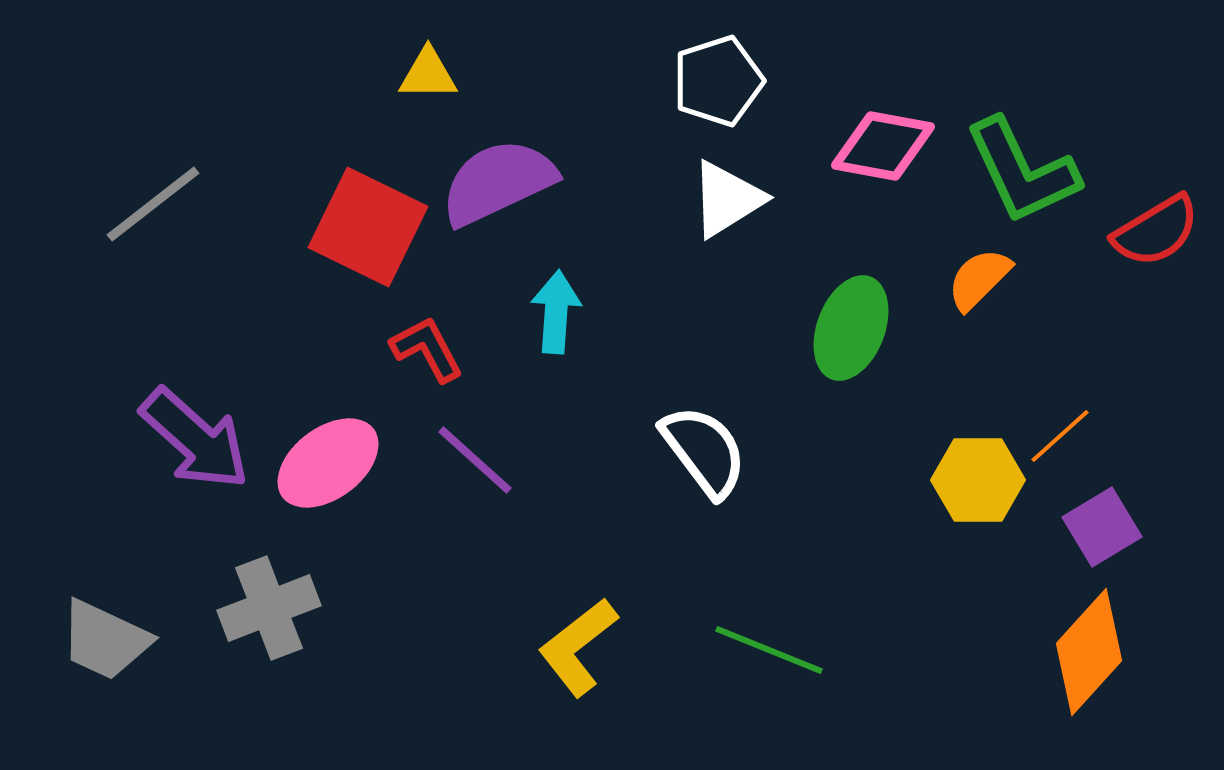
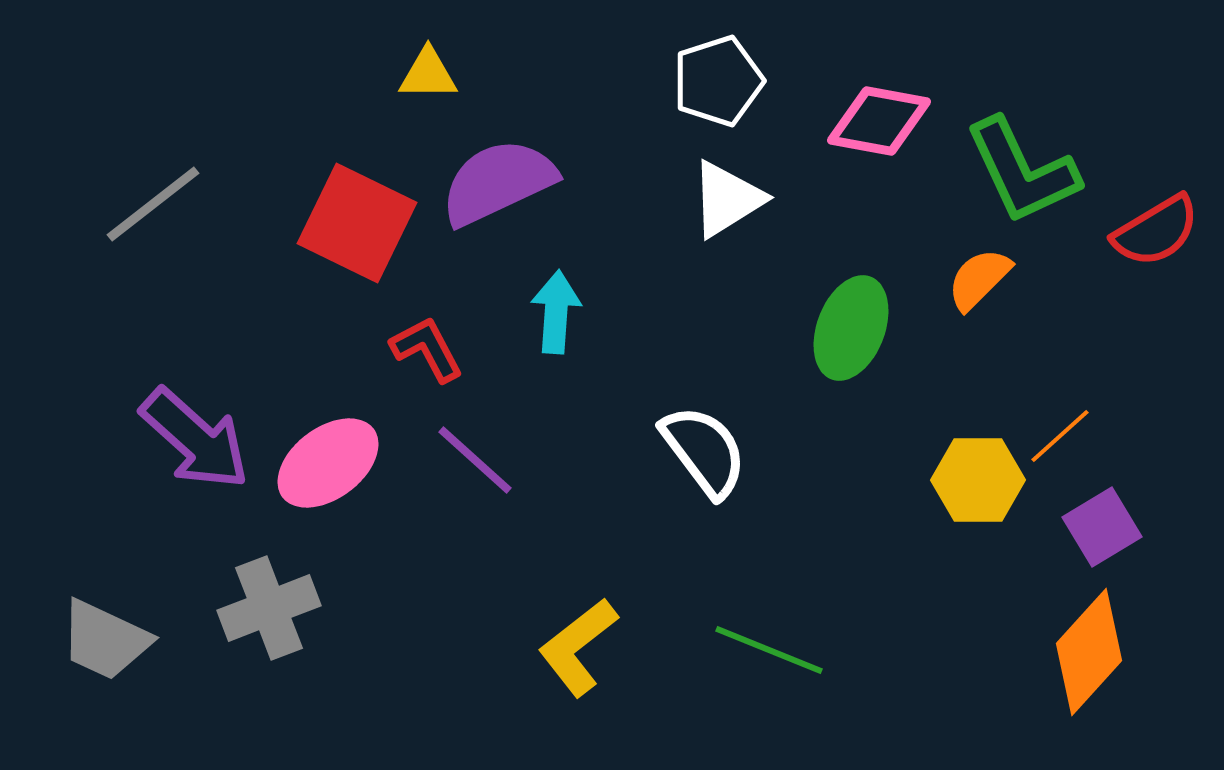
pink diamond: moved 4 px left, 25 px up
red square: moved 11 px left, 4 px up
